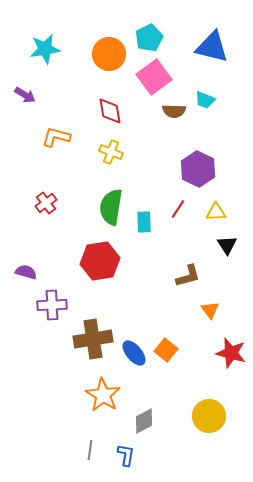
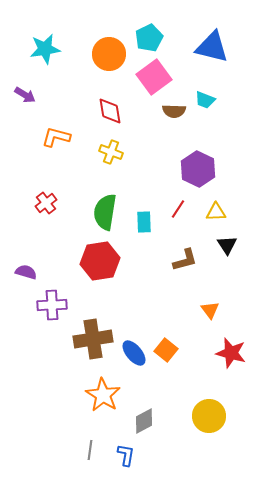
green semicircle: moved 6 px left, 5 px down
brown L-shape: moved 3 px left, 16 px up
